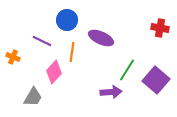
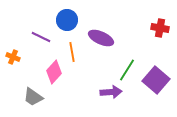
purple line: moved 1 px left, 4 px up
orange line: rotated 18 degrees counterclockwise
gray trapezoid: rotated 95 degrees clockwise
